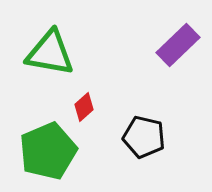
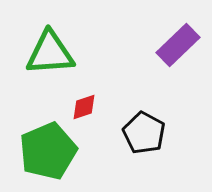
green triangle: rotated 14 degrees counterclockwise
red diamond: rotated 24 degrees clockwise
black pentagon: moved 4 px up; rotated 15 degrees clockwise
